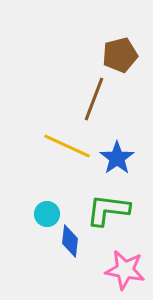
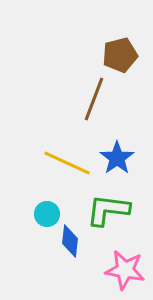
yellow line: moved 17 px down
